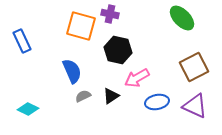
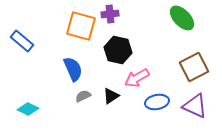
purple cross: rotated 18 degrees counterclockwise
blue rectangle: rotated 25 degrees counterclockwise
blue semicircle: moved 1 px right, 2 px up
